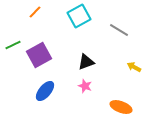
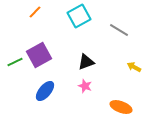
green line: moved 2 px right, 17 px down
